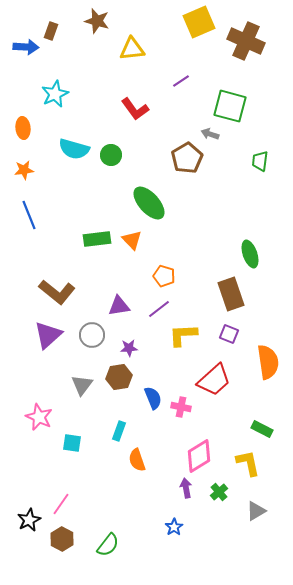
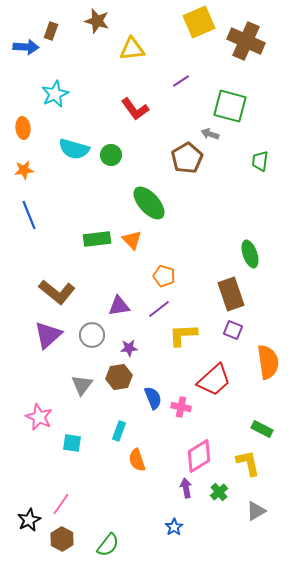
purple square at (229, 334): moved 4 px right, 4 px up
